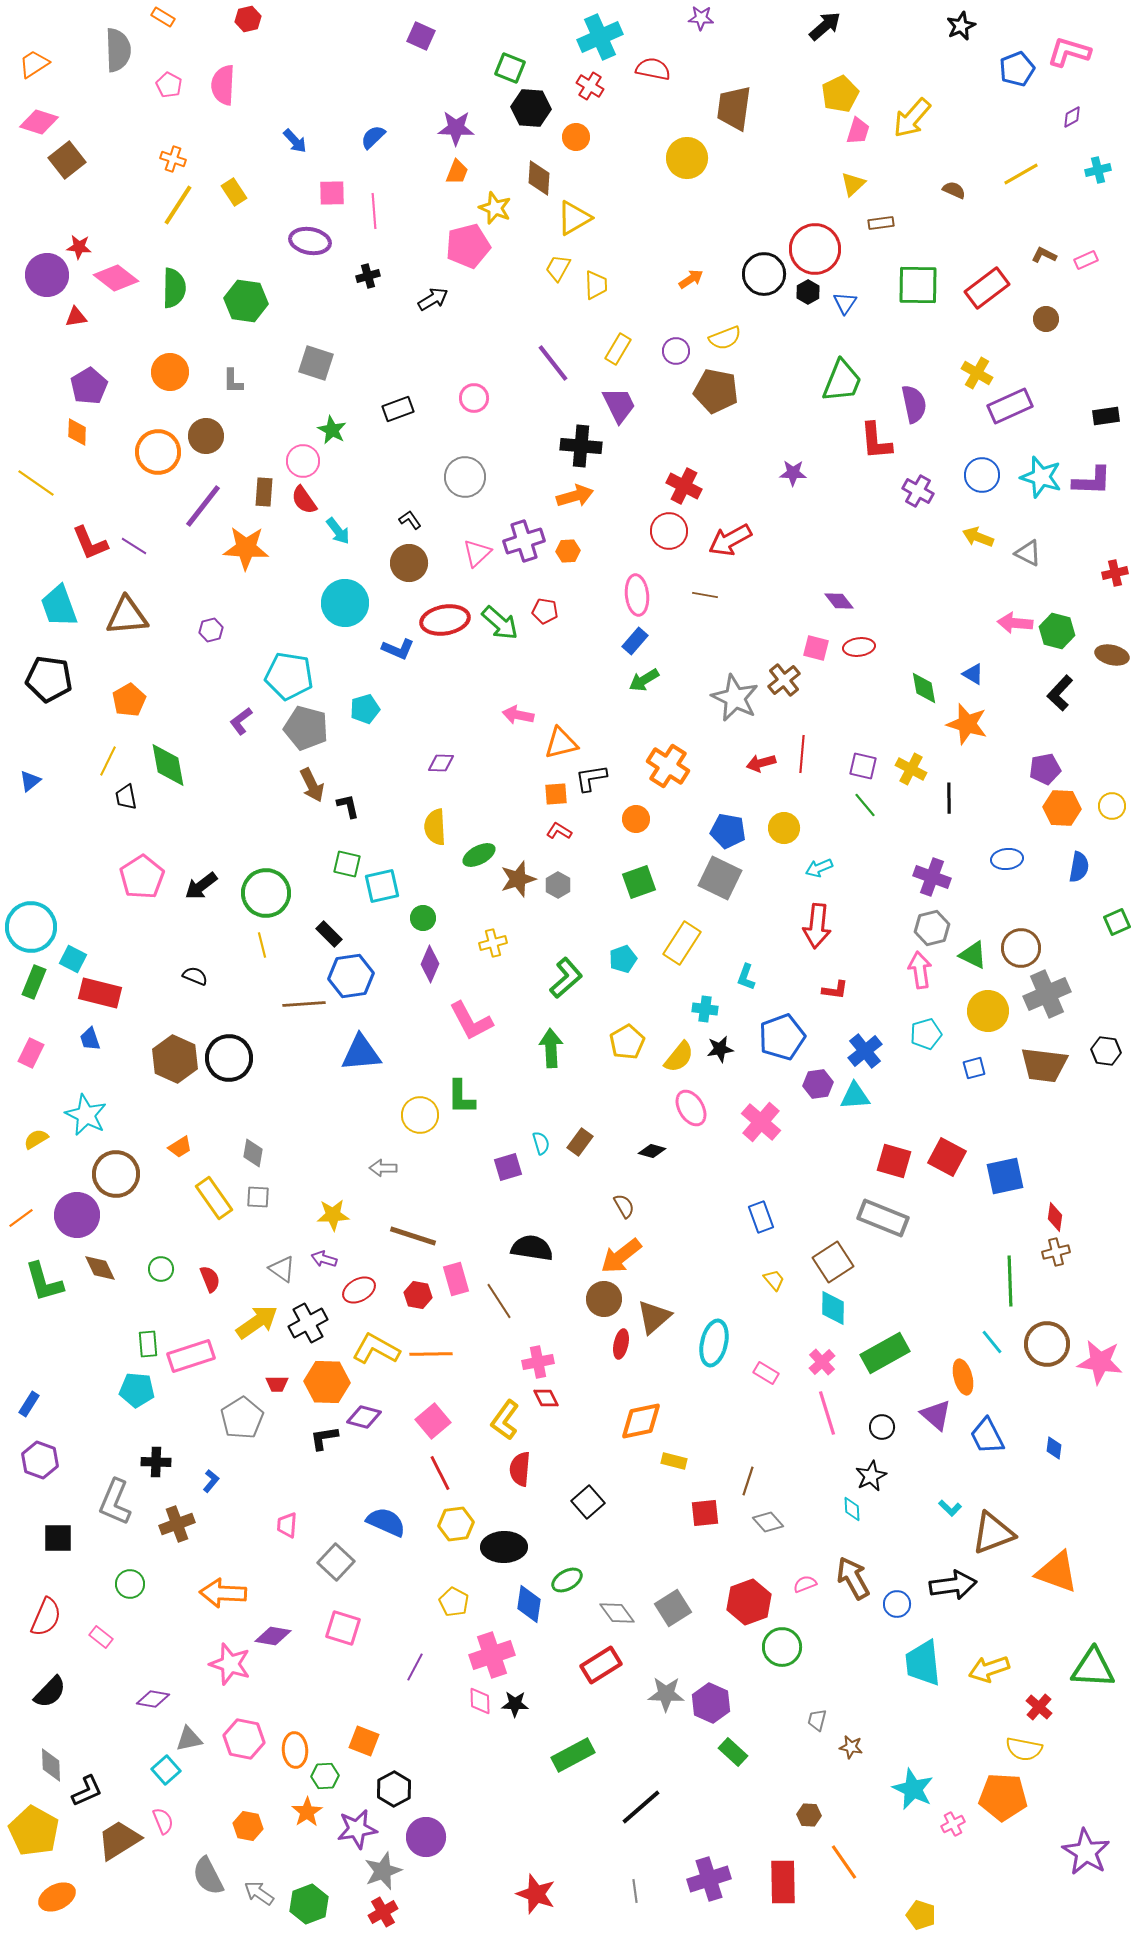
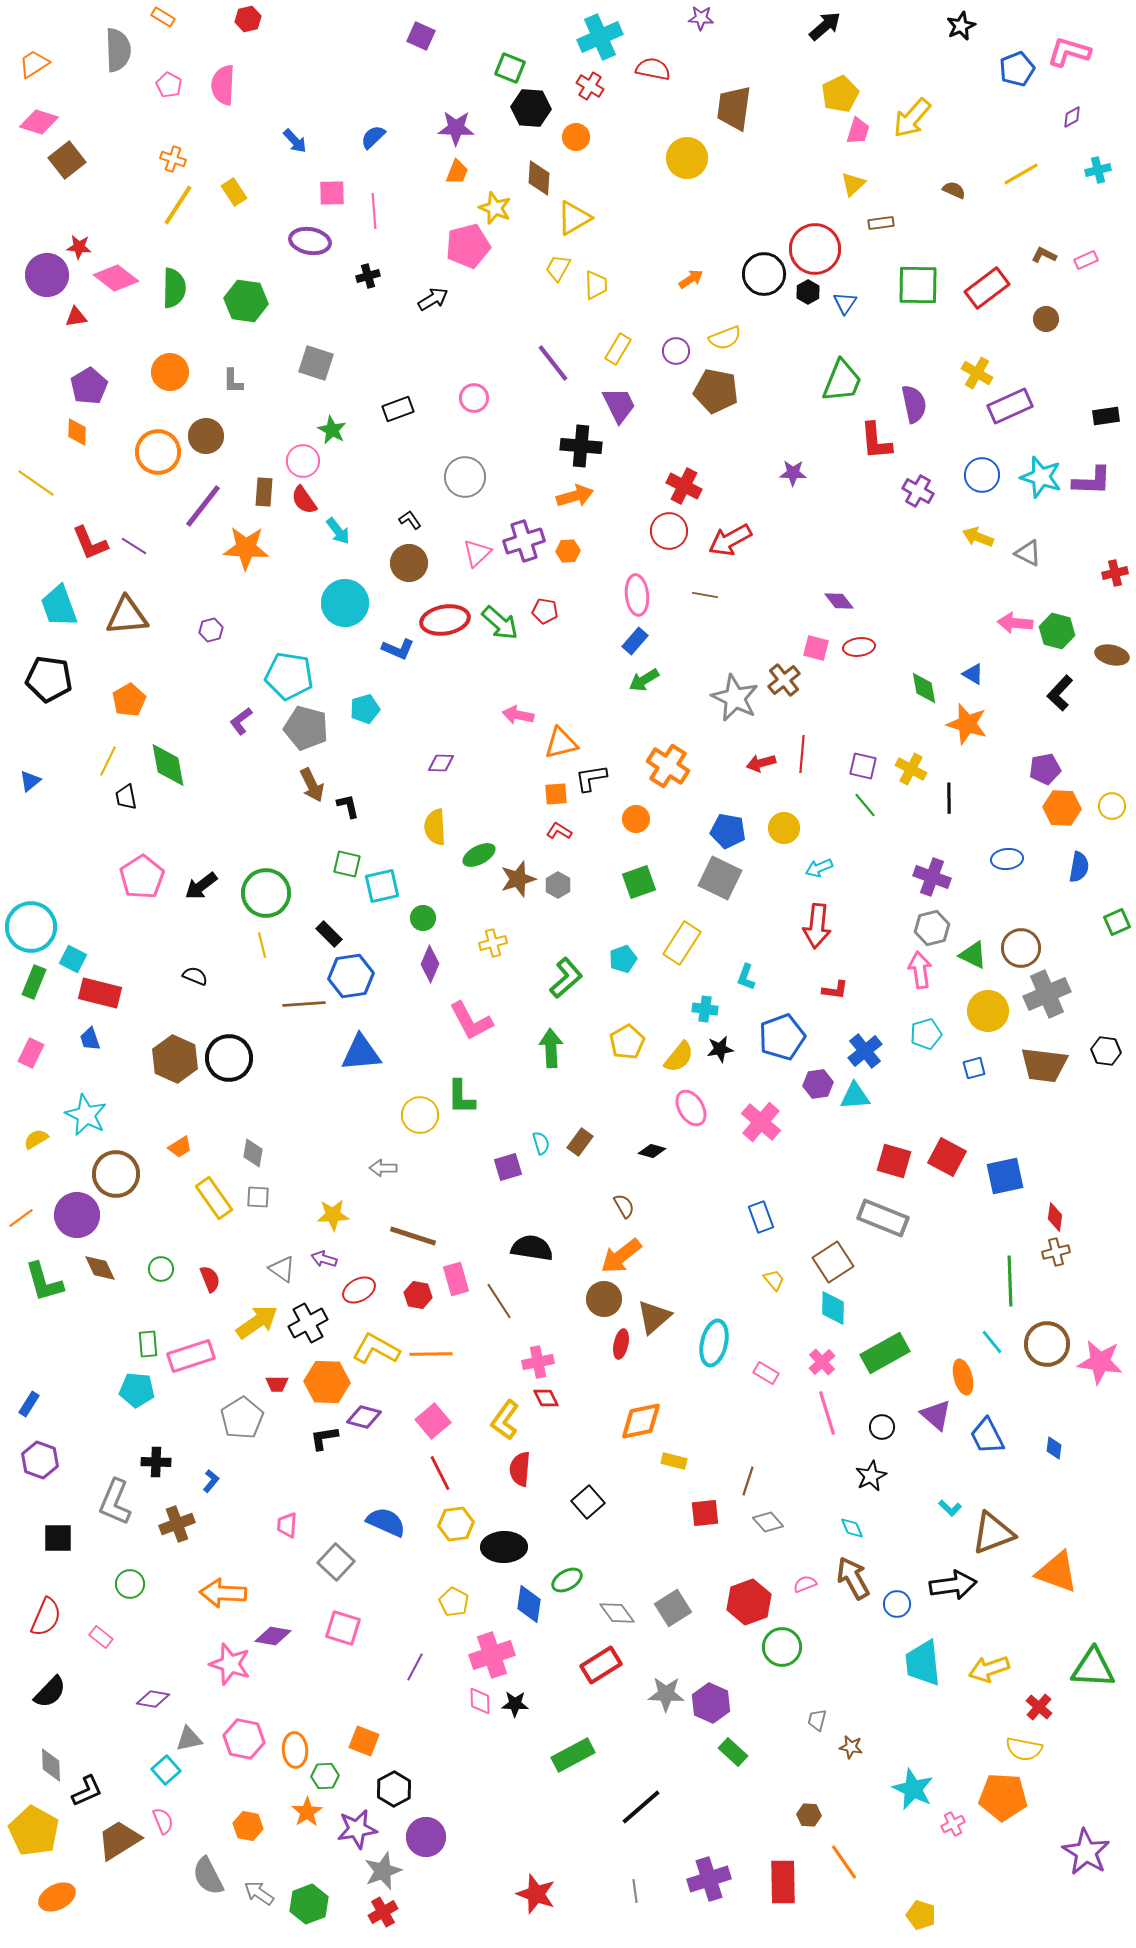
cyan diamond at (852, 1509): moved 19 px down; rotated 20 degrees counterclockwise
